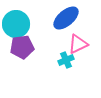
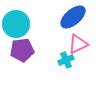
blue ellipse: moved 7 px right, 1 px up
purple pentagon: moved 3 px down
